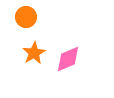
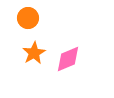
orange circle: moved 2 px right, 1 px down
